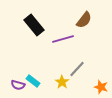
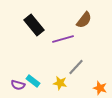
gray line: moved 1 px left, 2 px up
yellow star: moved 2 px left, 1 px down; rotated 24 degrees counterclockwise
orange star: moved 1 px left, 1 px down
